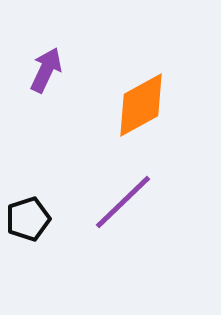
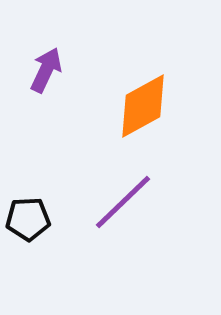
orange diamond: moved 2 px right, 1 px down
black pentagon: rotated 15 degrees clockwise
